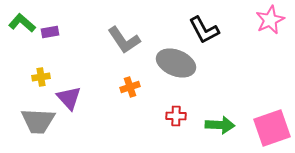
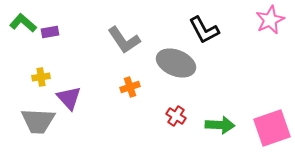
green L-shape: moved 1 px right
red cross: rotated 30 degrees clockwise
